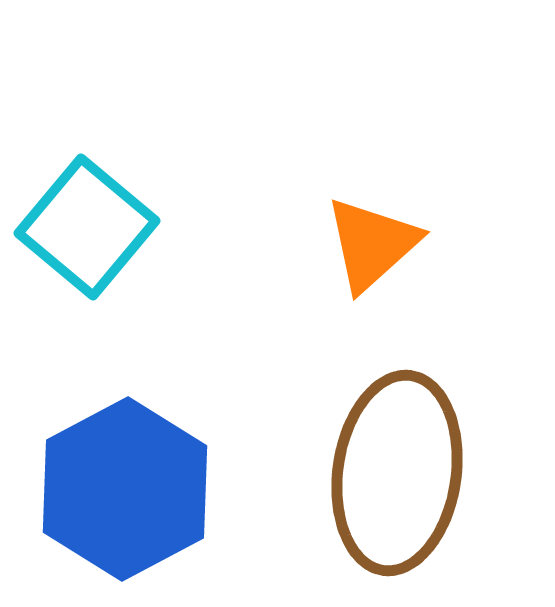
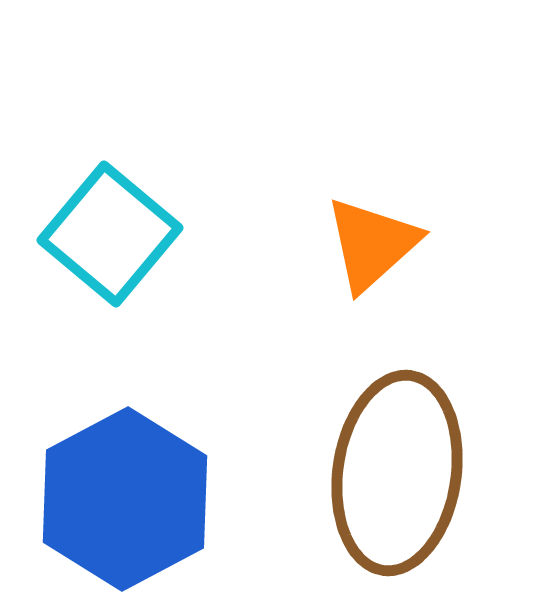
cyan square: moved 23 px right, 7 px down
blue hexagon: moved 10 px down
